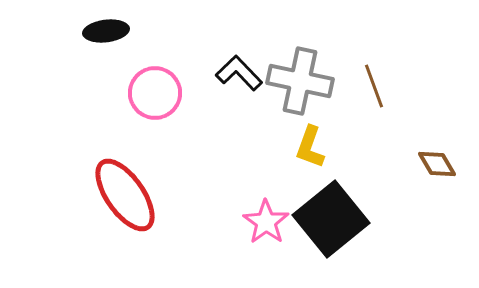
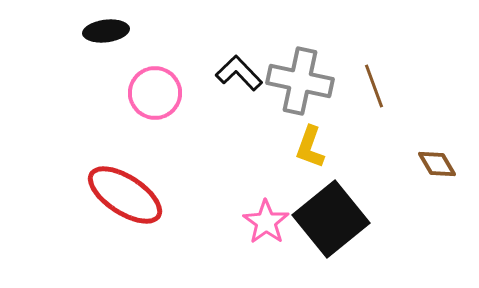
red ellipse: rotated 22 degrees counterclockwise
